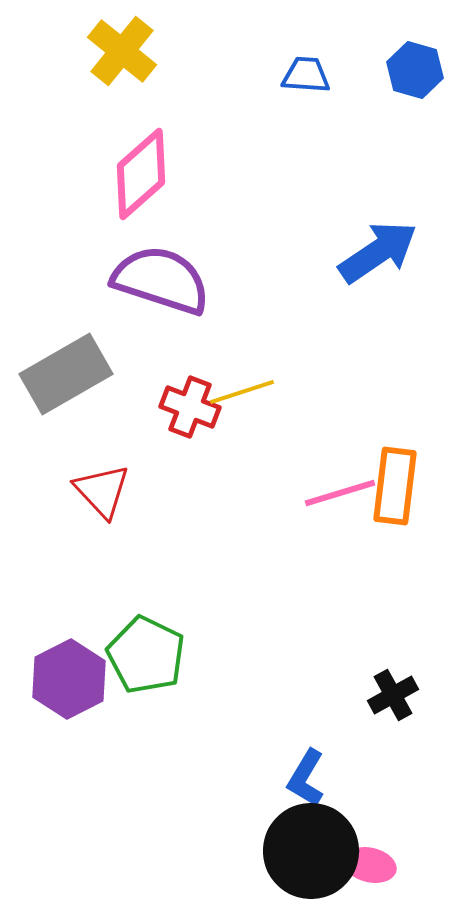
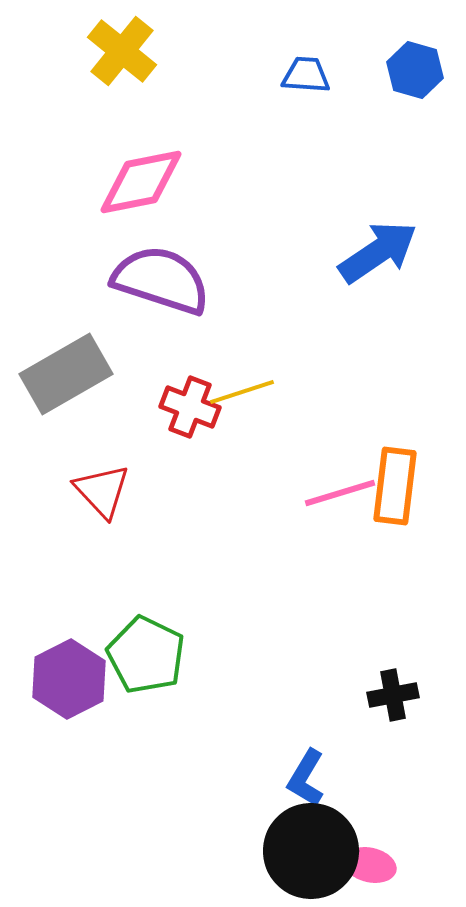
pink diamond: moved 8 px down; rotated 30 degrees clockwise
black cross: rotated 18 degrees clockwise
